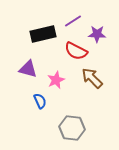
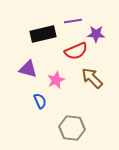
purple line: rotated 24 degrees clockwise
purple star: moved 1 px left
red semicircle: rotated 50 degrees counterclockwise
